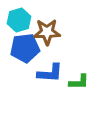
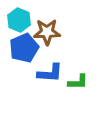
cyan hexagon: rotated 20 degrees counterclockwise
blue pentagon: moved 1 px left; rotated 16 degrees counterclockwise
green L-shape: moved 1 px left
